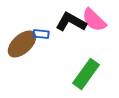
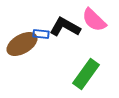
black L-shape: moved 6 px left, 5 px down
brown ellipse: rotated 12 degrees clockwise
